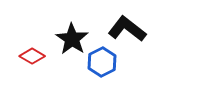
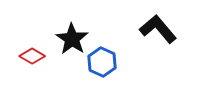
black L-shape: moved 31 px right; rotated 12 degrees clockwise
blue hexagon: rotated 8 degrees counterclockwise
